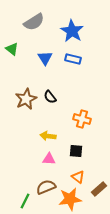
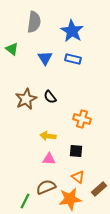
gray semicircle: rotated 50 degrees counterclockwise
